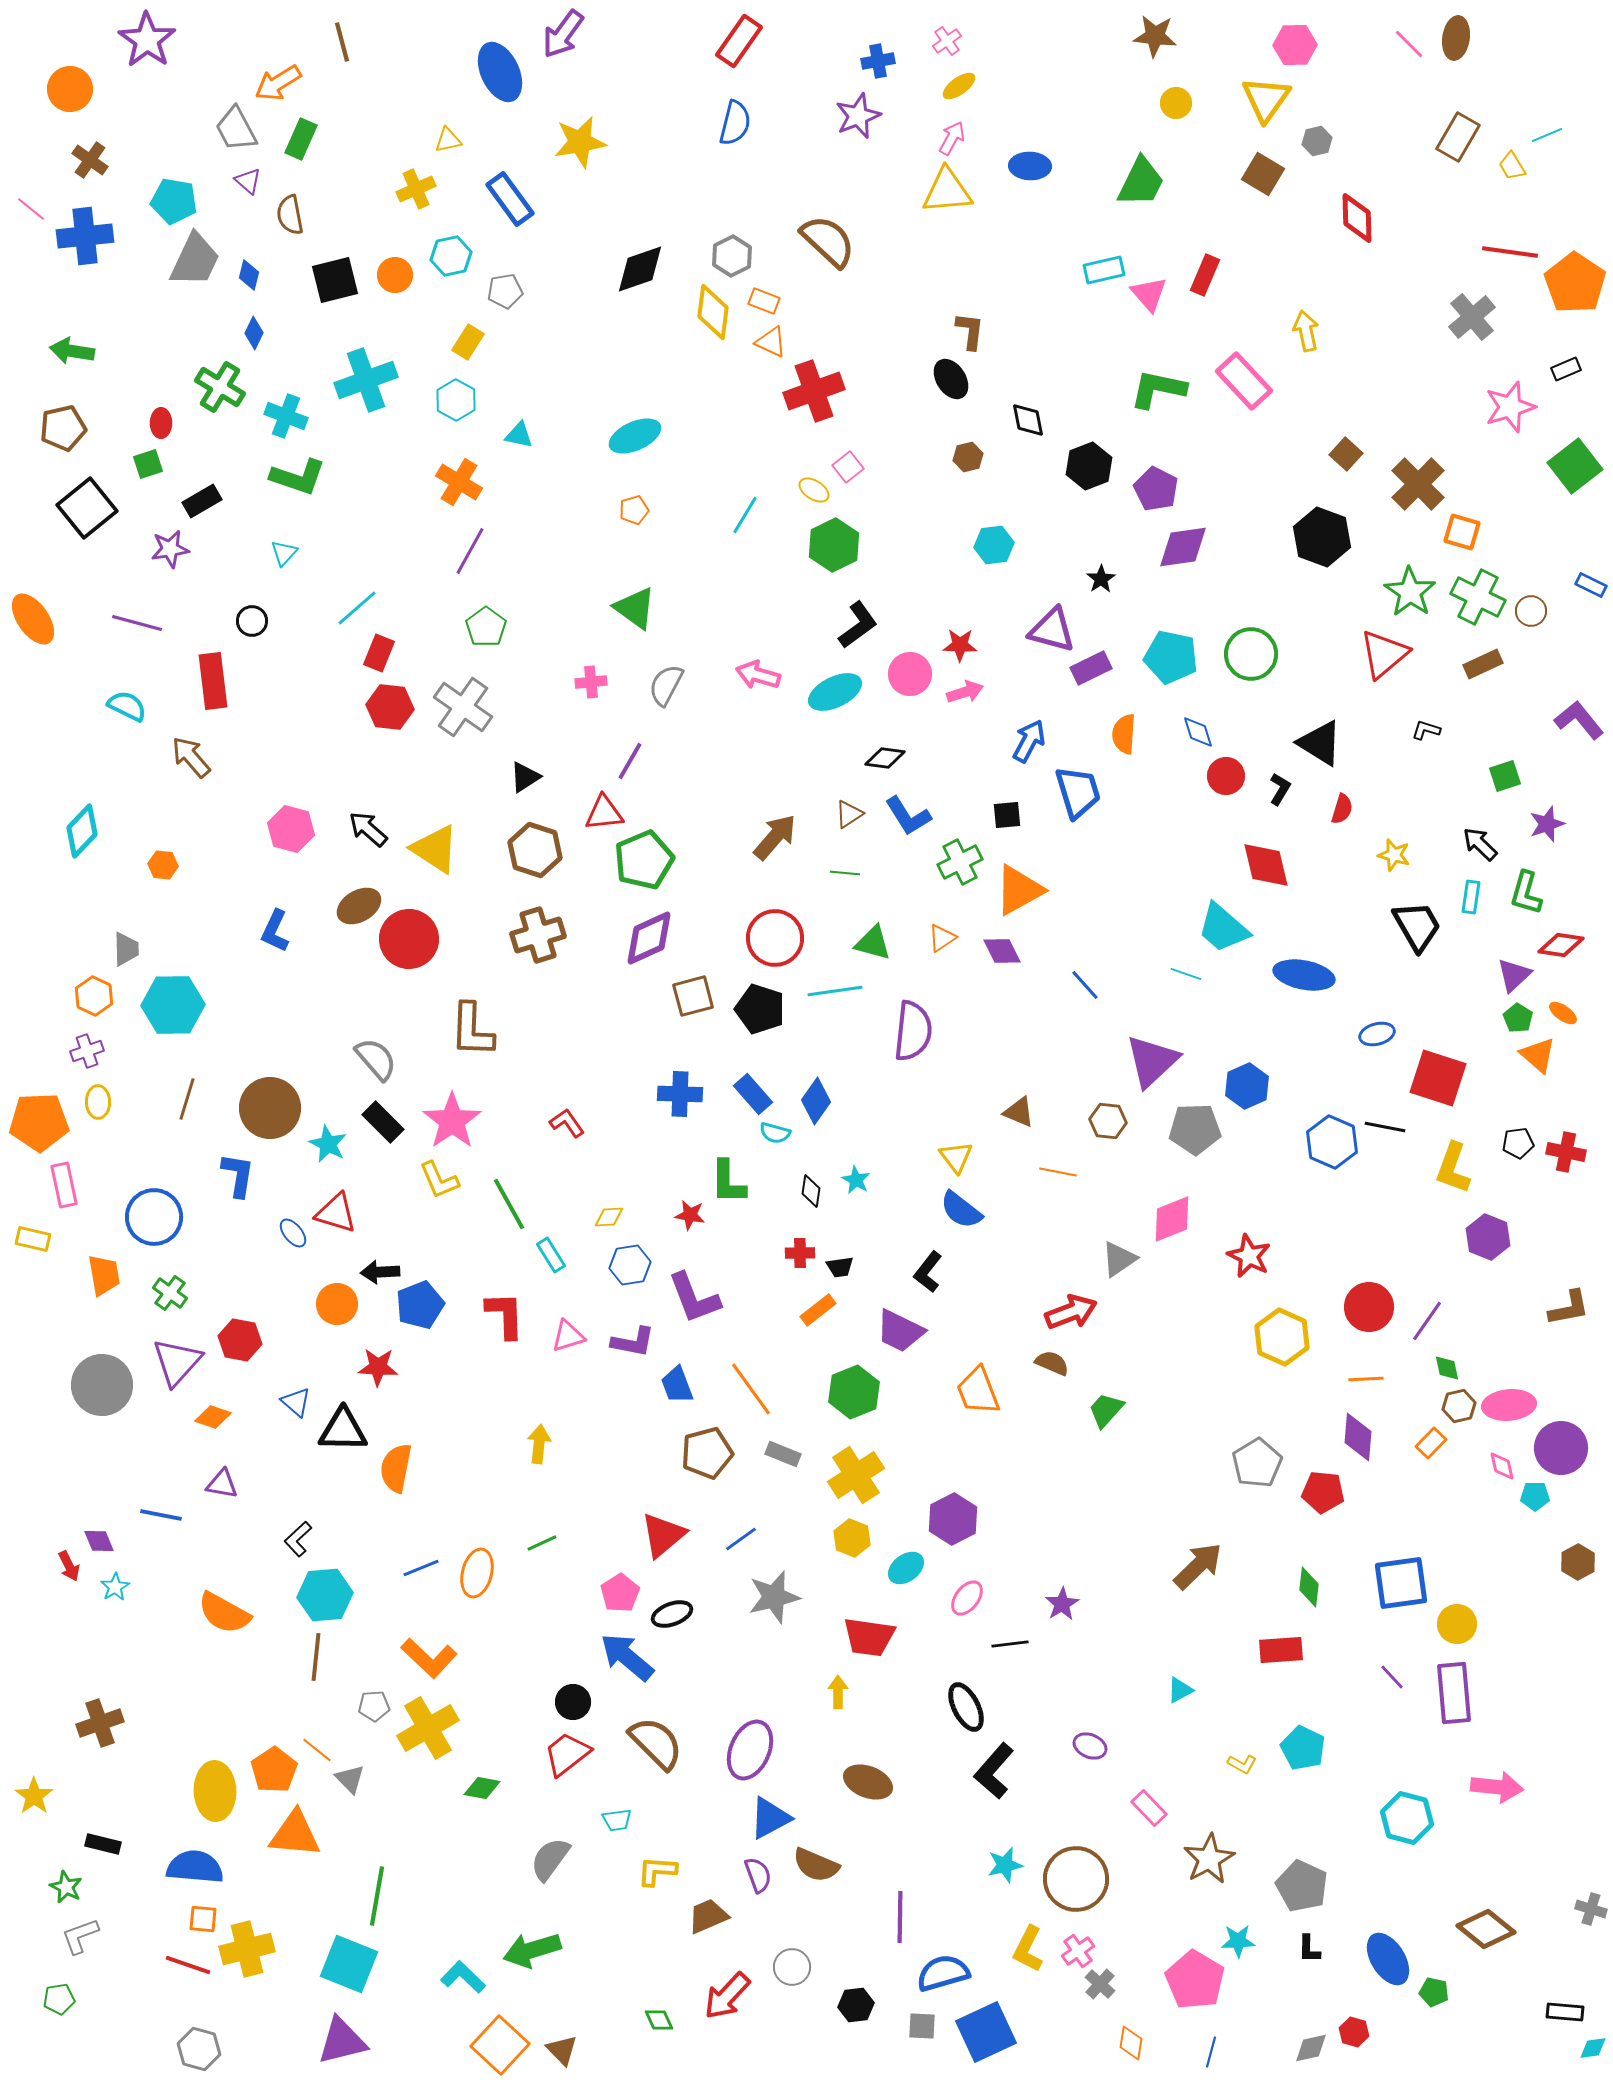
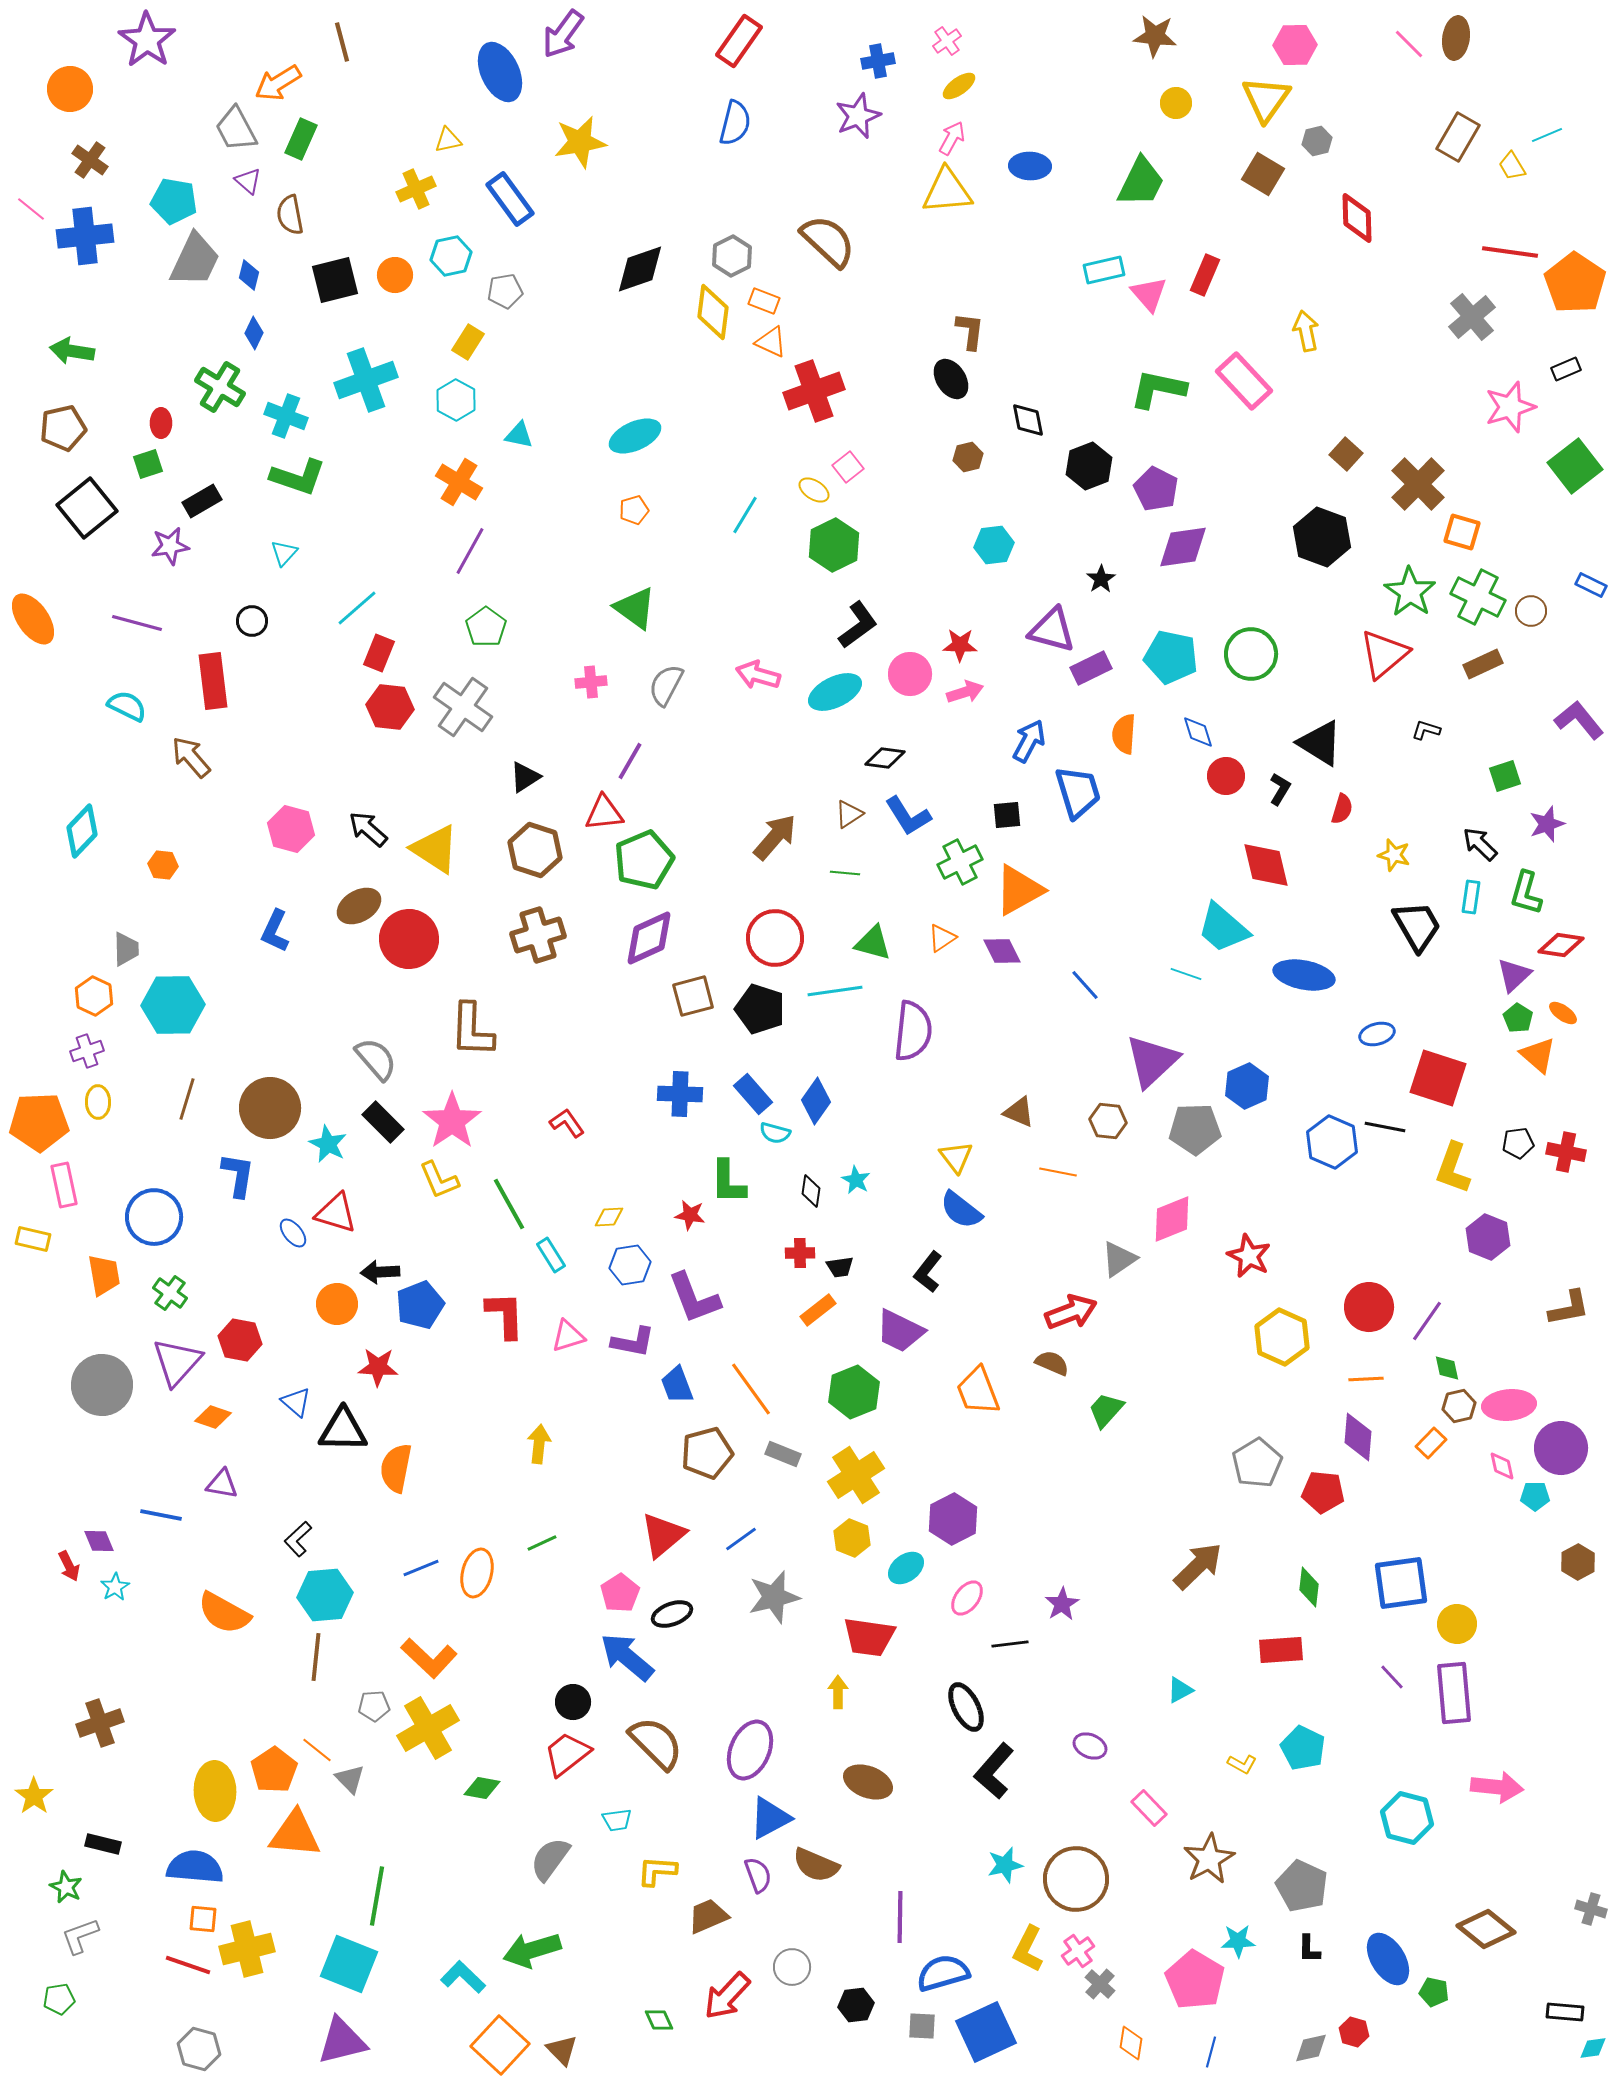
purple star at (170, 549): moved 3 px up
